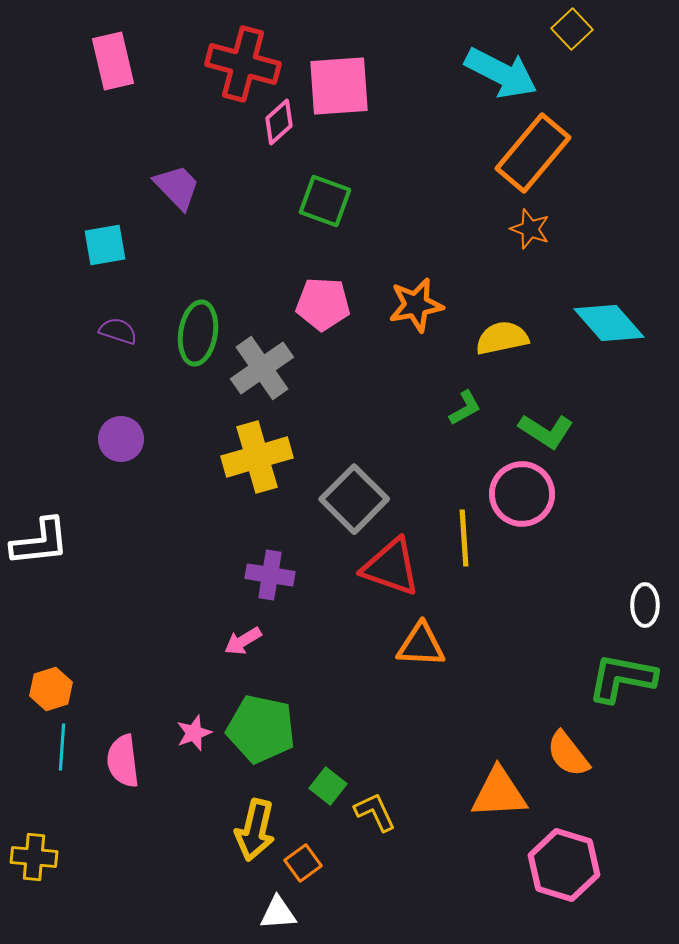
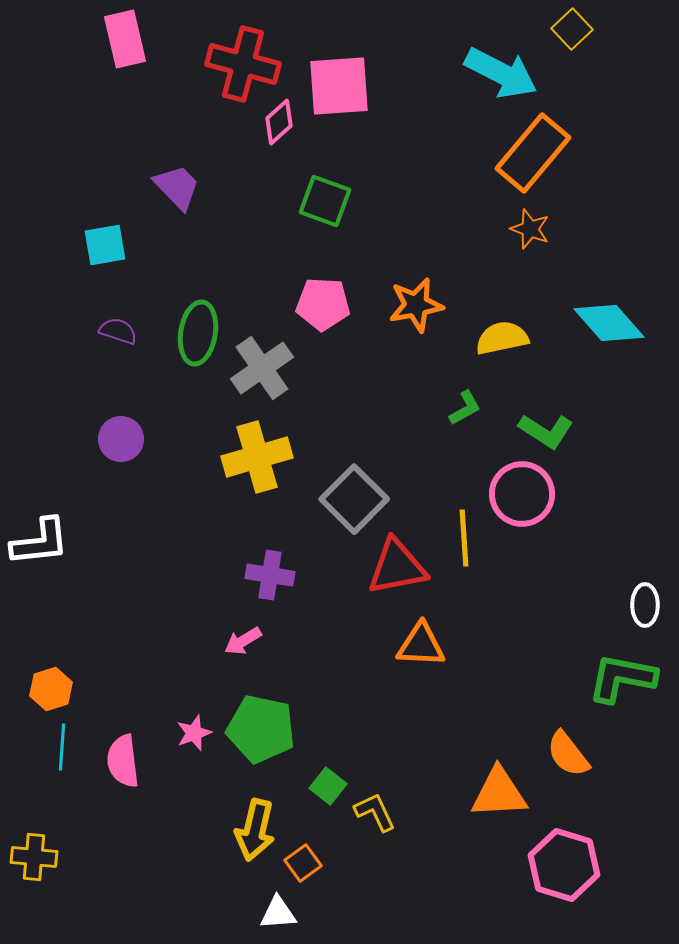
pink rectangle at (113, 61): moved 12 px right, 22 px up
red triangle at (391, 567): moved 6 px right; rotated 30 degrees counterclockwise
